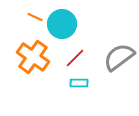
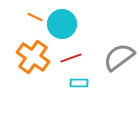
red line: moved 4 px left; rotated 25 degrees clockwise
